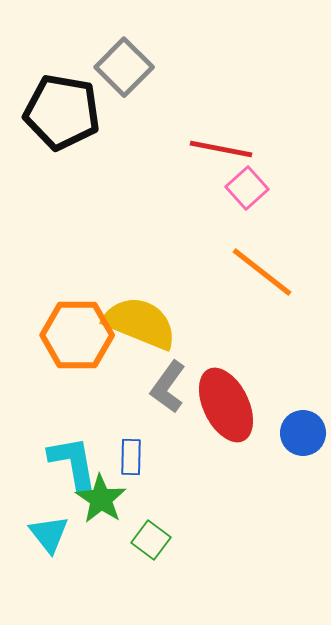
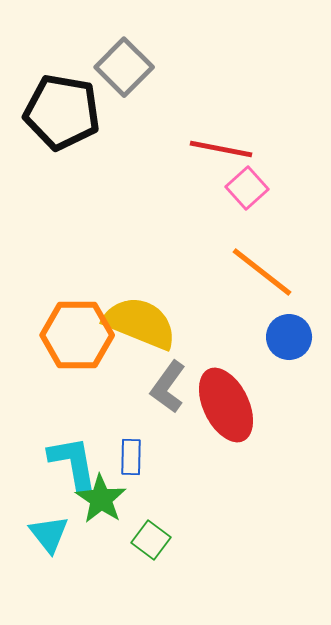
blue circle: moved 14 px left, 96 px up
